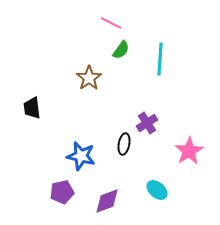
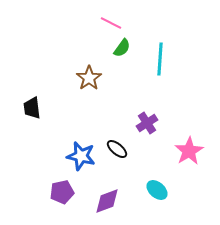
green semicircle: moved 1 px right, 2 px up
black ellipse: moved 7 px left, 5 px down; rotated 60 degrees counterclockwise
